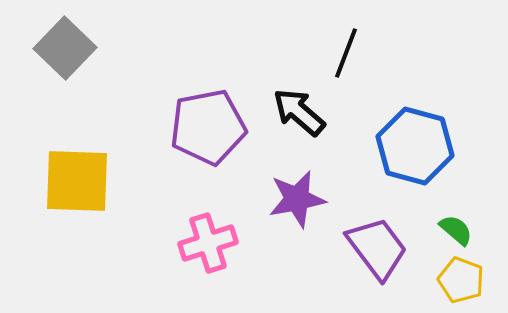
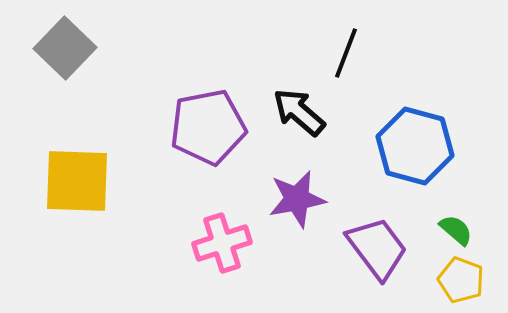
pink cross: moved 14 px right
